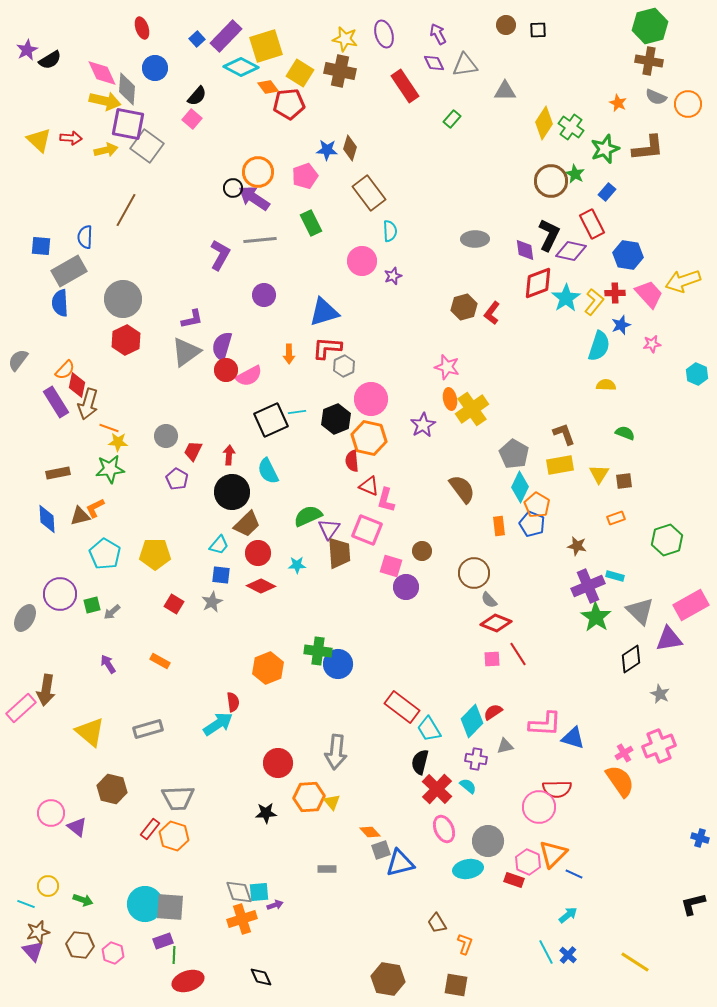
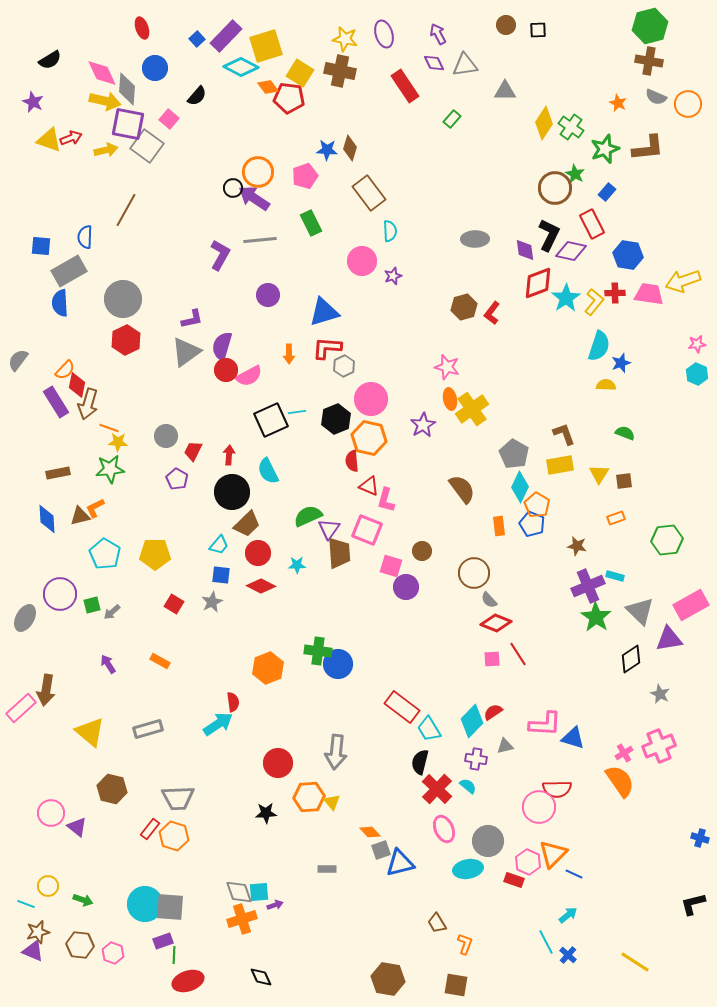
purple star at (27, 50): moved 6 px right, 52 px down; rotated 20 degrees counterclockwise
red pentagon at (289, 104): moved 6 px up; rotated 12 degrees clockwise
pink square at (192, 119): moved 23 px left
red arrow at (71, 138): rotated 25 degrees counterclockwise
yellow triangle at (39, 140): moved 10 px right; rotated 24 degrees counterclockwise
brown circle at (551, 181): moved 4 px right, 7 px down
pink trapezoid at (649, 294): rotated 40 degrees counterclockwise
purple circle at (264, 295): moved 4 px right
blue star at (621, 325): moved 38 px down
pink star at (652, 344): moved 45 px right
green hexagon at (667, 540): rotated 12 degrees clockwise
purple triangle at (33, 951): rotated 25 degrees counterclockwise
cyan line at (546, 952): moved 10 px up
